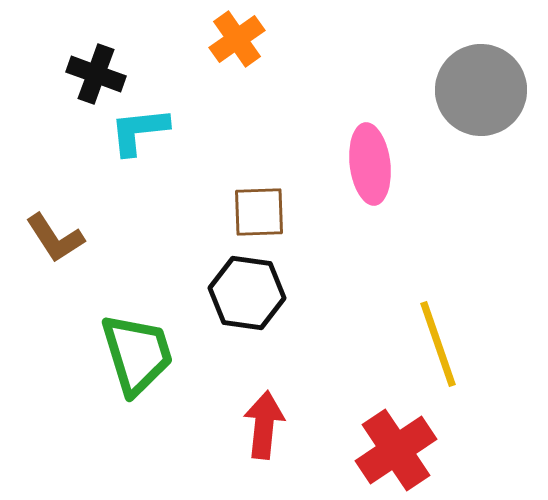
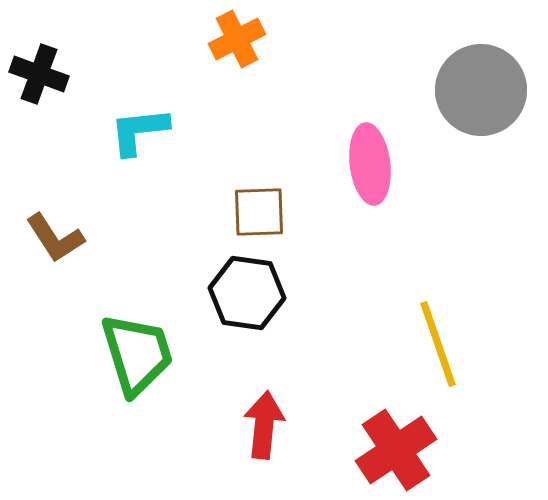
orange cross: rotated 8 degrees clockwise
black cross: moved 57 px left
